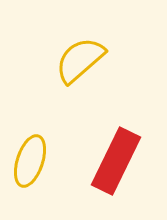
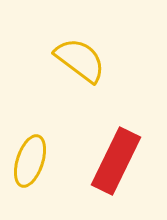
yellow semicircle: rotated 78 degrees clockwise
